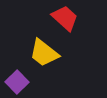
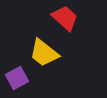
purple square: moved 4 px up; rotated 15 degrees clockwise
